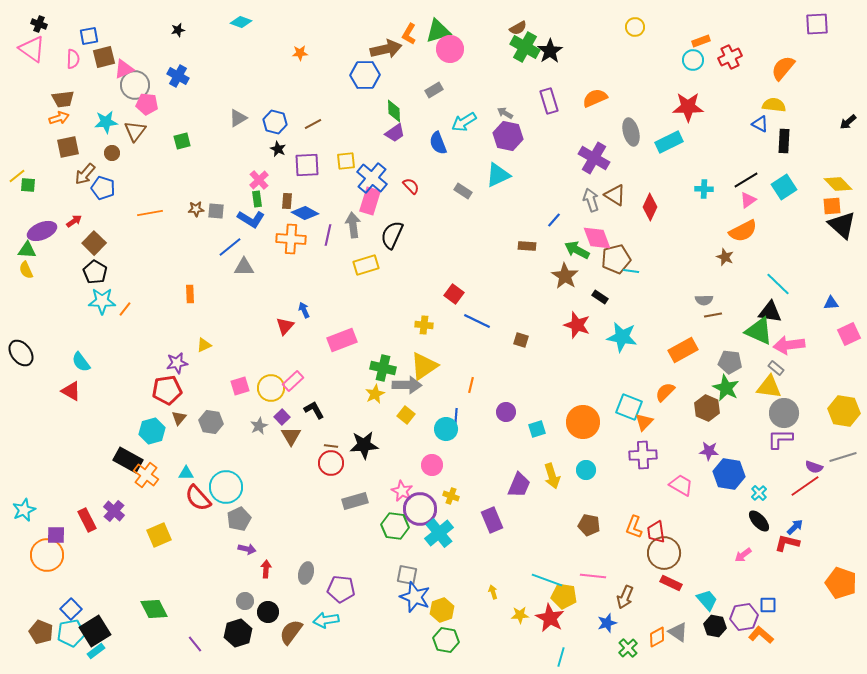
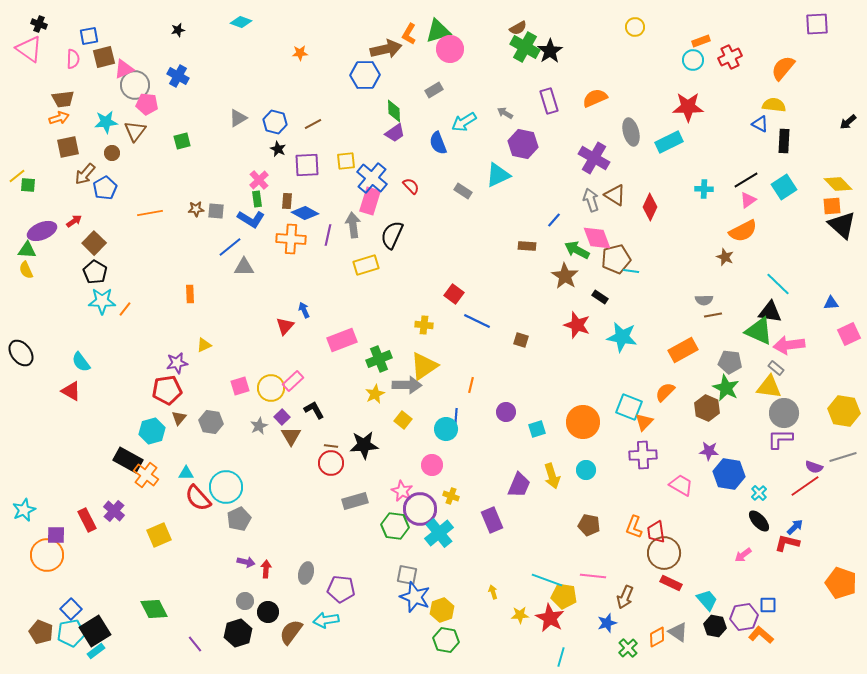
pink triangle at (32, 49): moved 3 px left
purple hexagon at (508, 136): moved 15 px right, 8 px down
blue pentagon at (103, 188): moved 2 px right; rotated 25 degrees clockwise
green cross at (383, 368): moved 4 px left, 9 px up; rotated 35 degrees counterclockwise
yellow square at (406, 415): moved 3 px left, 5 px down
purple arrow at (247, 549): moved 1 px left, 13 px down
